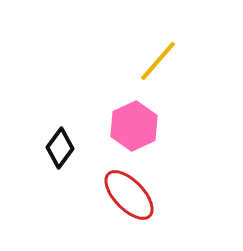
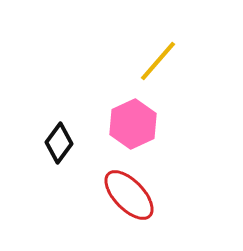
pink hexagon: moved 1 px left, 2 px up
black diamond: moved 1 px left, 5 px up
